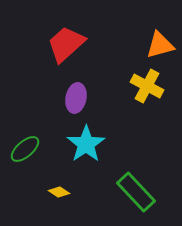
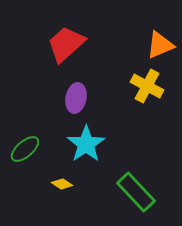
orange triangle: rotated 8 degrees counterclockwise
yellow diamond: moved 3 px right, 8 px up
